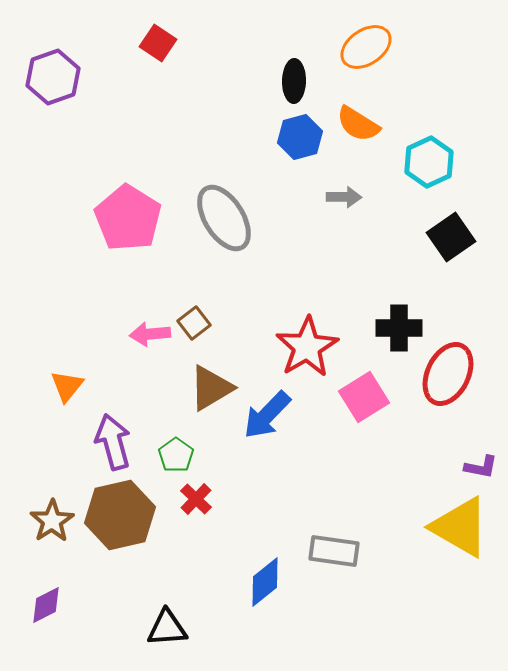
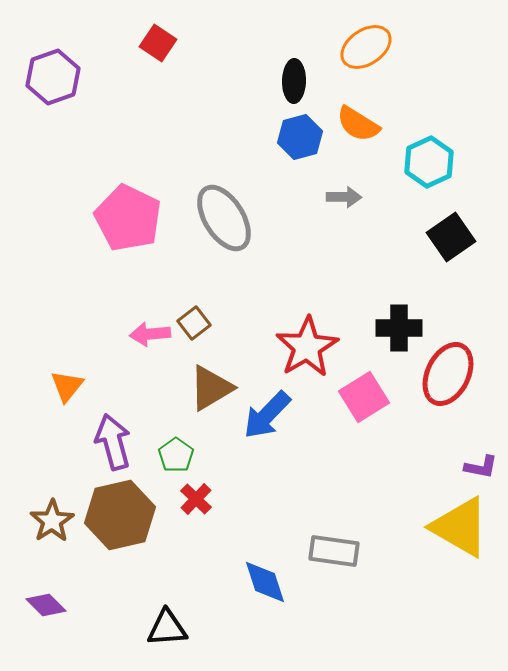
pink pentagon: rotated 6 degrees counterclockwise
blue diamond: rotated 69 degrees counterclockwise
purple diamond: rotated 72 degrees clockwise
